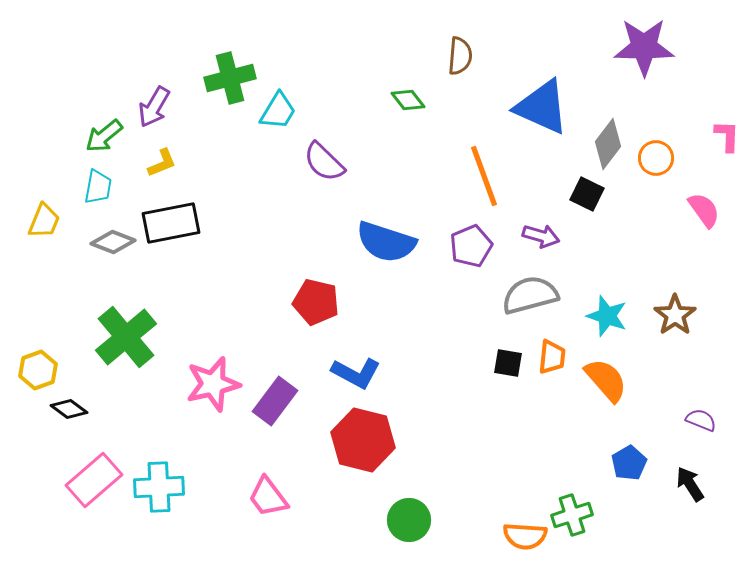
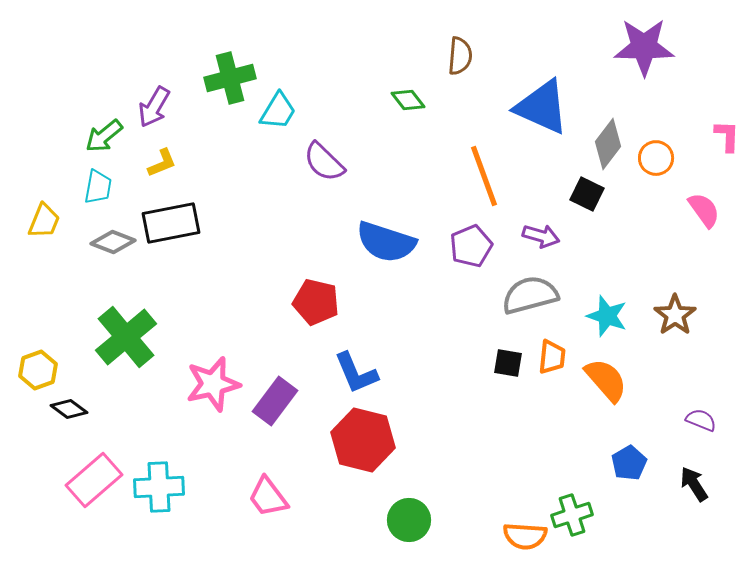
blue L-shape at (356, 373): rotated 39 degrees clockwise
black arrow at (690, 484): moved 4 px right
